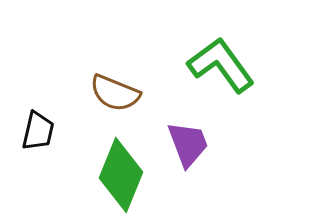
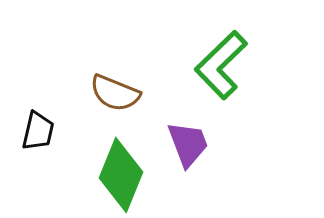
green L-shape: rotated 98 degrees counterclockwise
